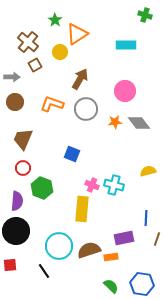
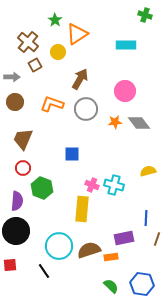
yellow circle: moved 2 px left
blue square: rotated 21 degrees counterclockwise
